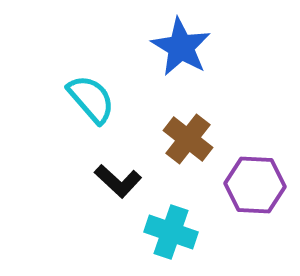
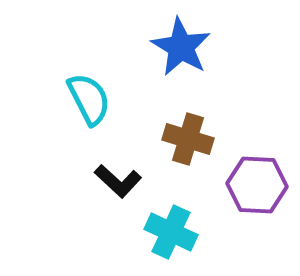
cyan semicircle: moved 2 px left; rotated 14 degrees clockwise
brown cross: rotated 21 degrees counterclockwise
purple hexagon: moved 2 px right
cyan cross: rotated 6 degrees clockwise
